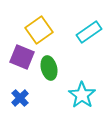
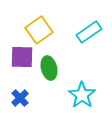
purple square: rotated 20 degrees counterclockwise
